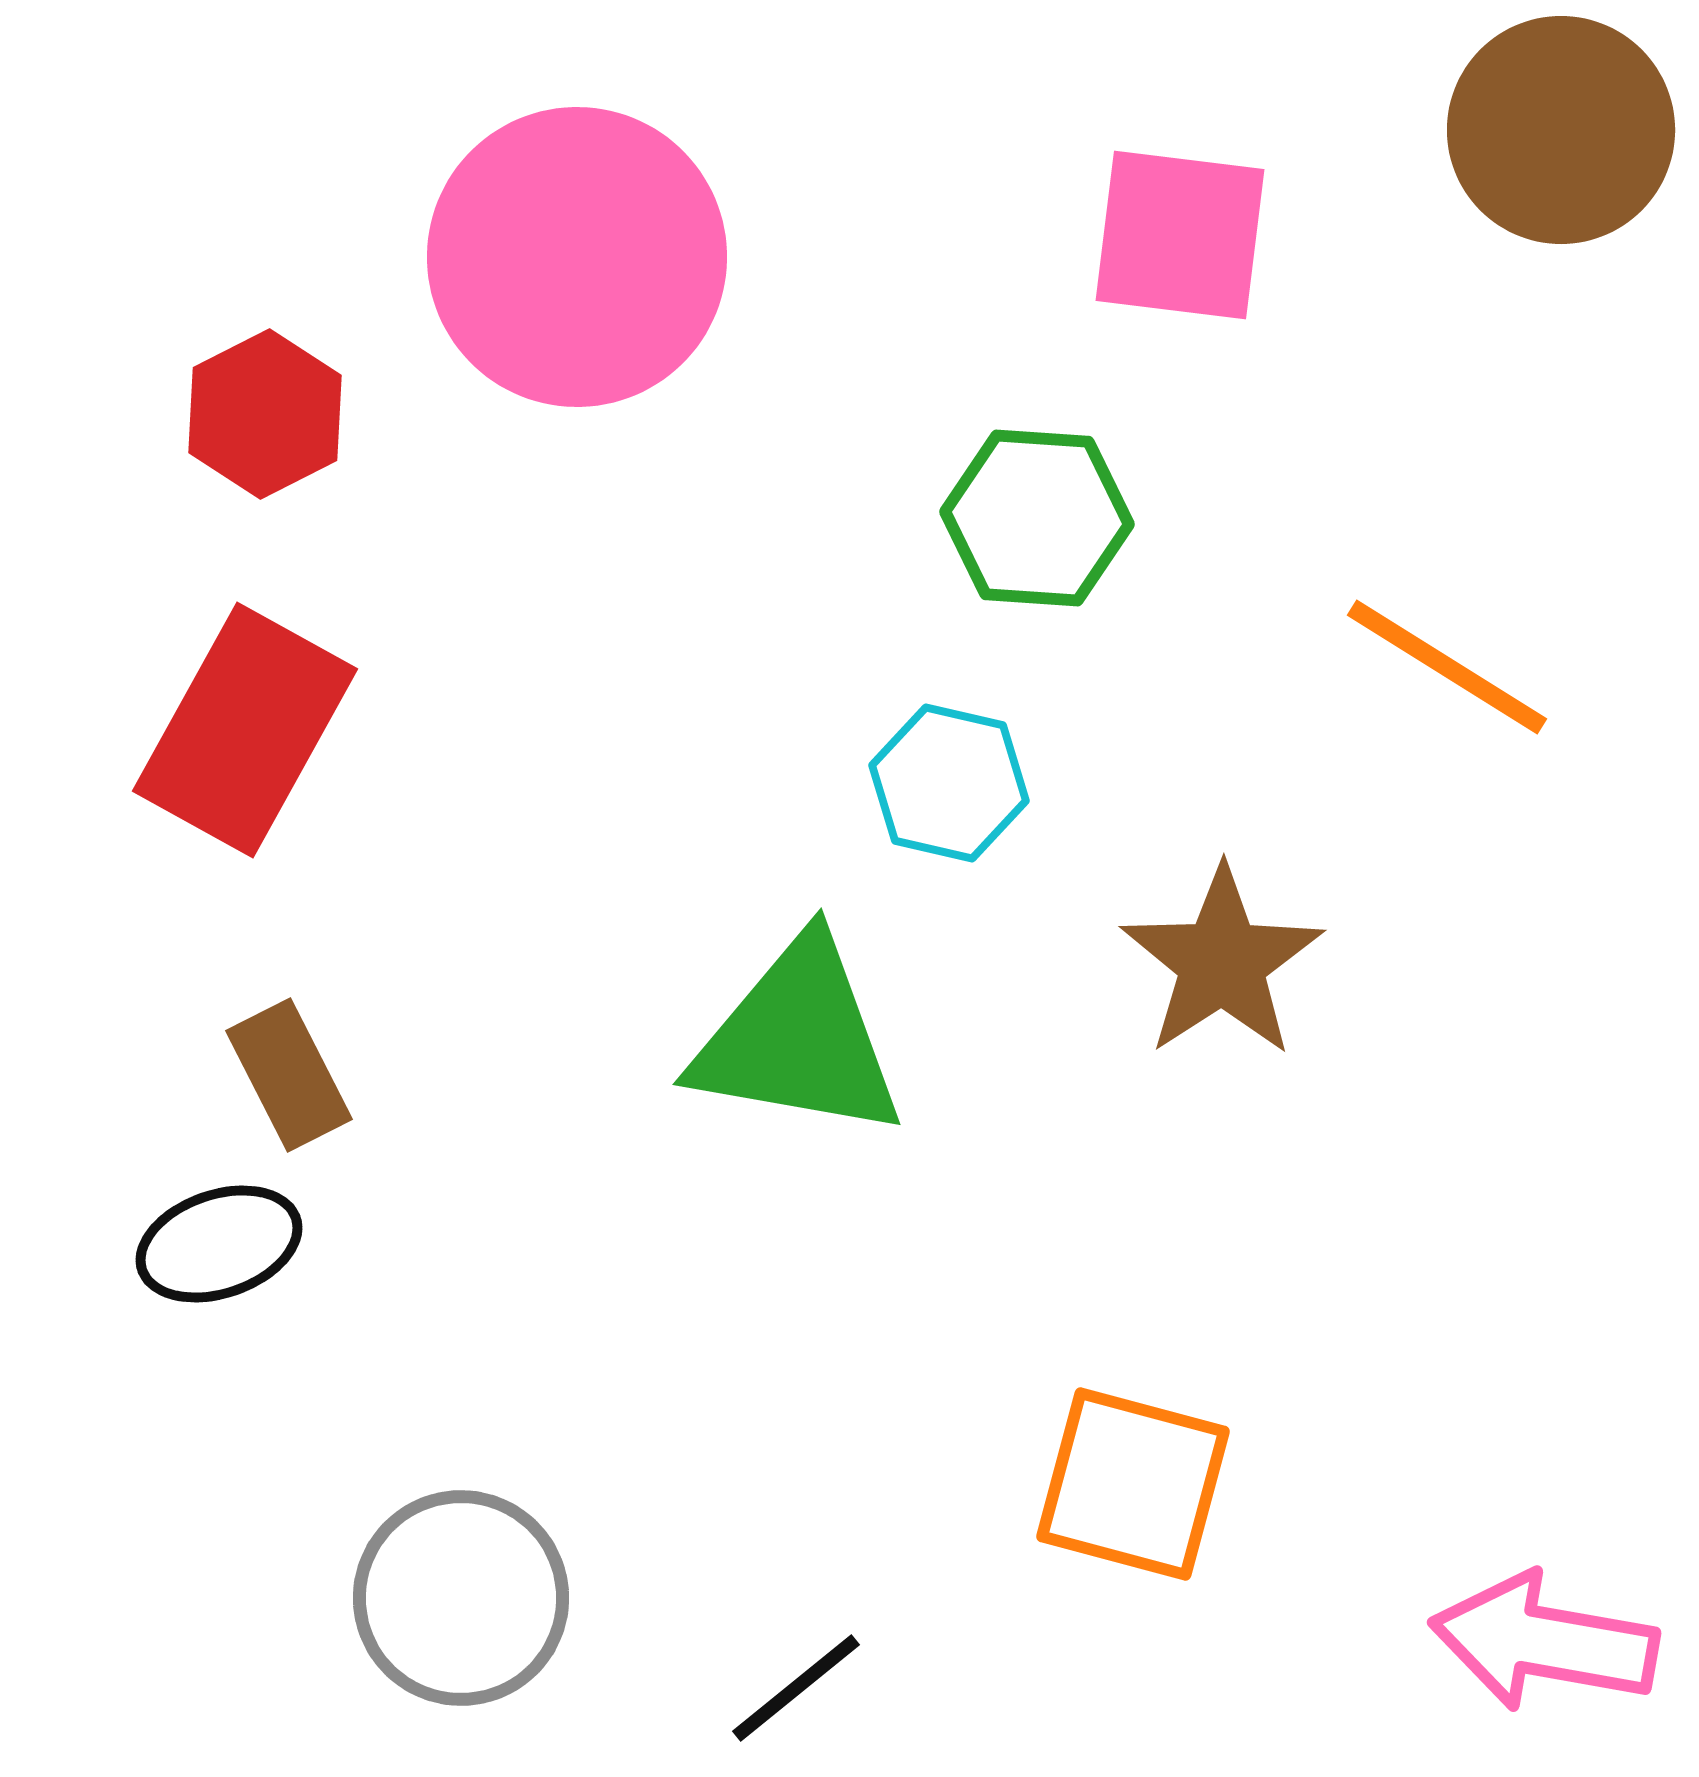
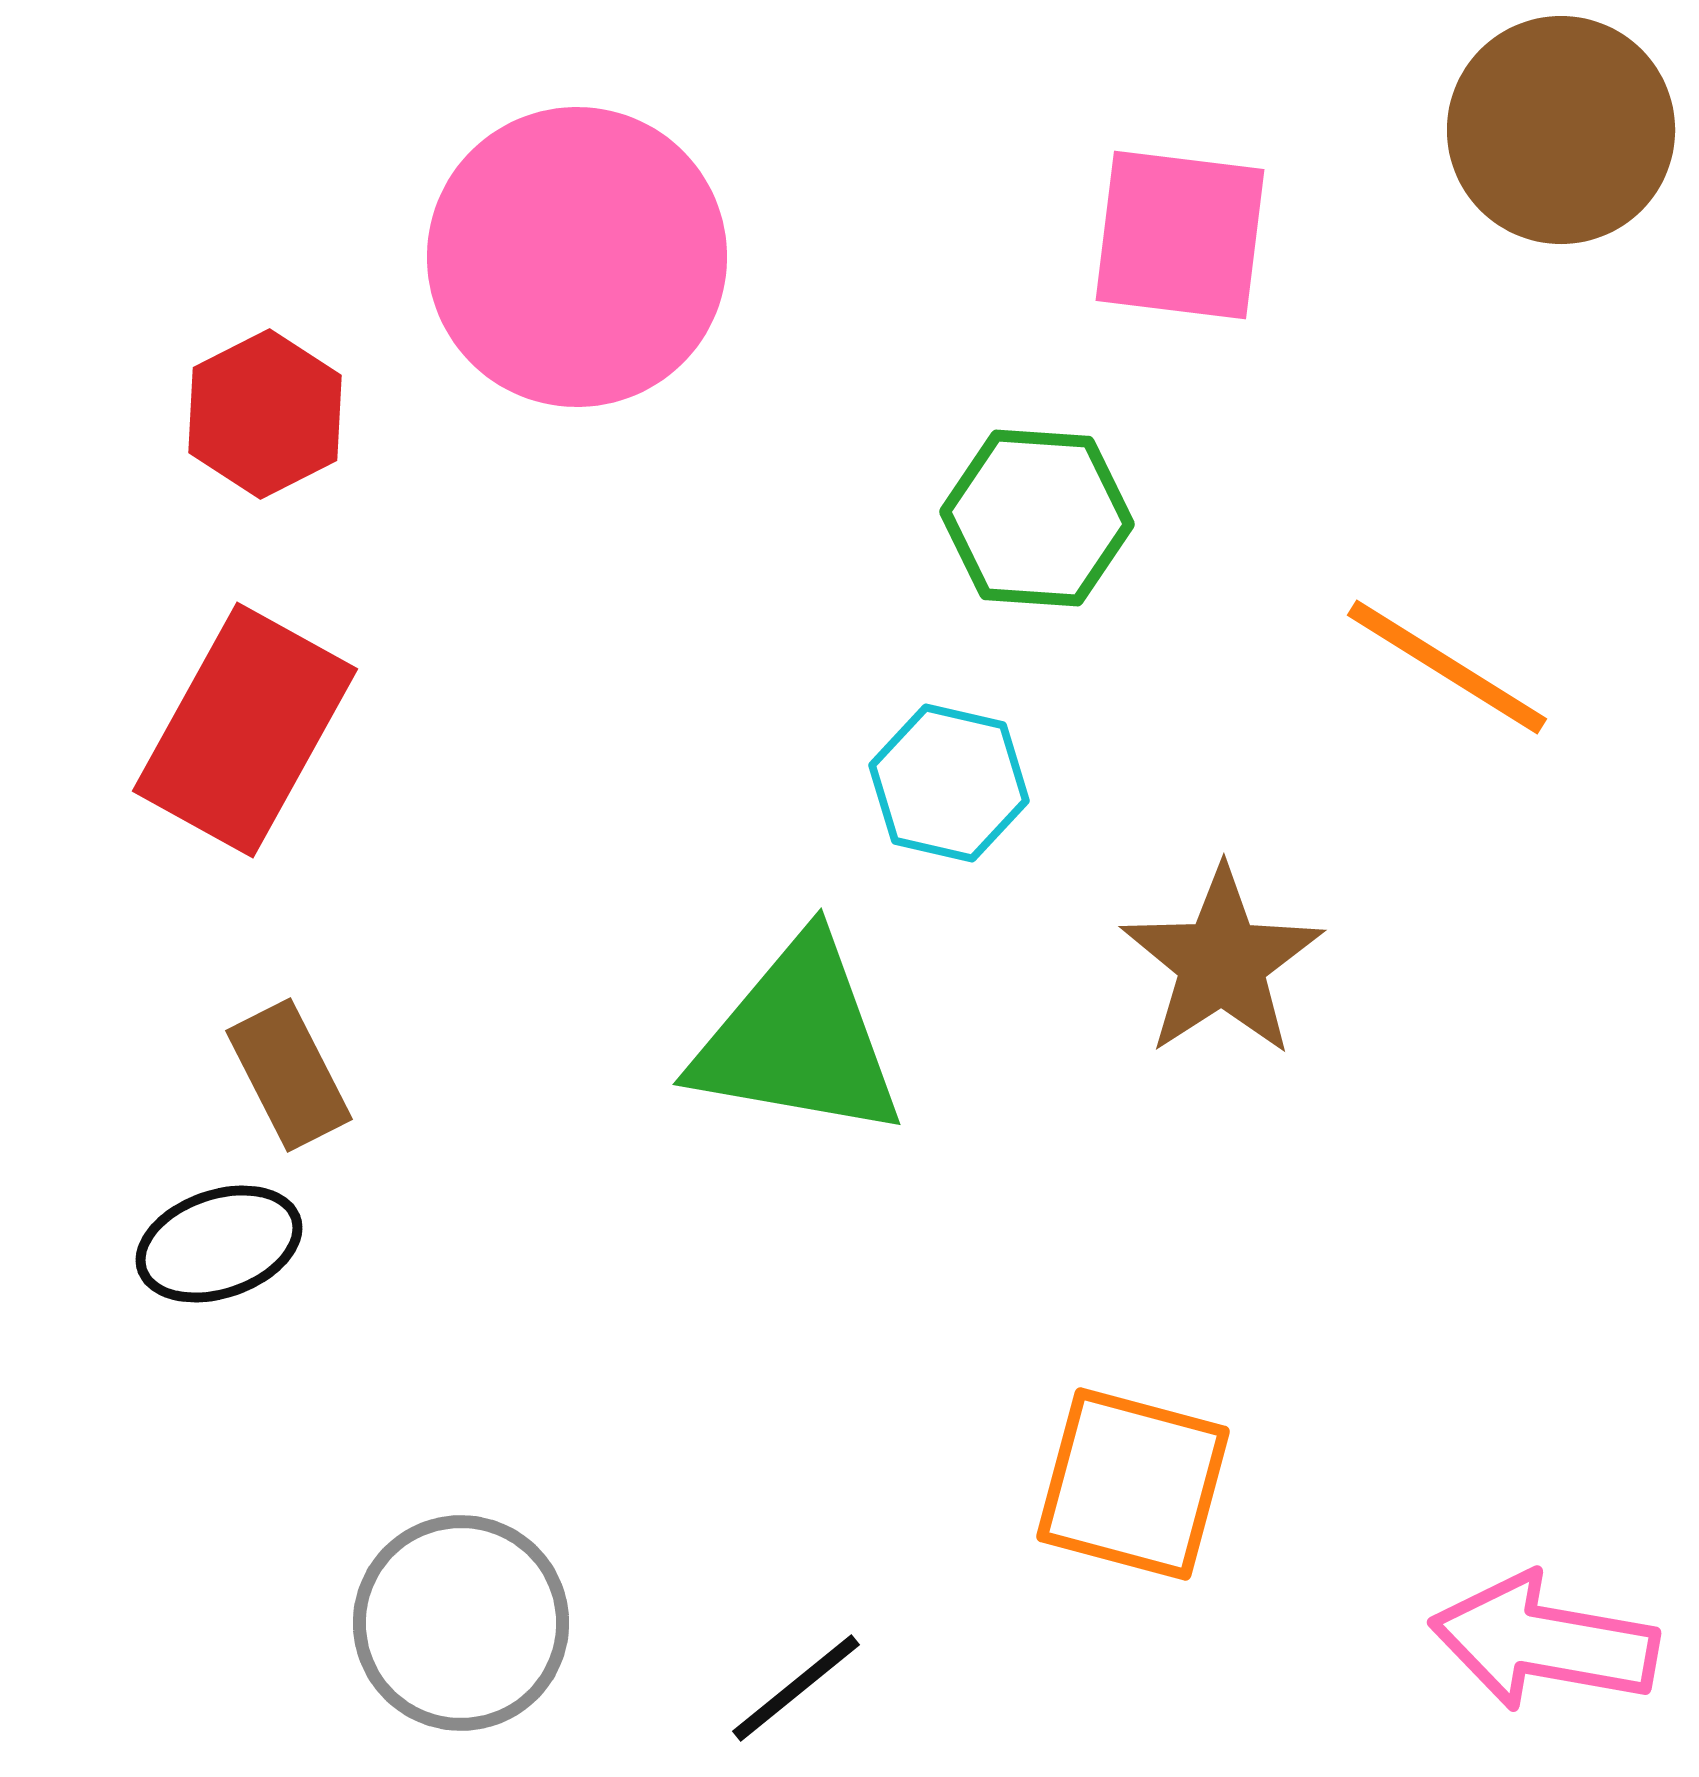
gray circle: moved 25 px down
